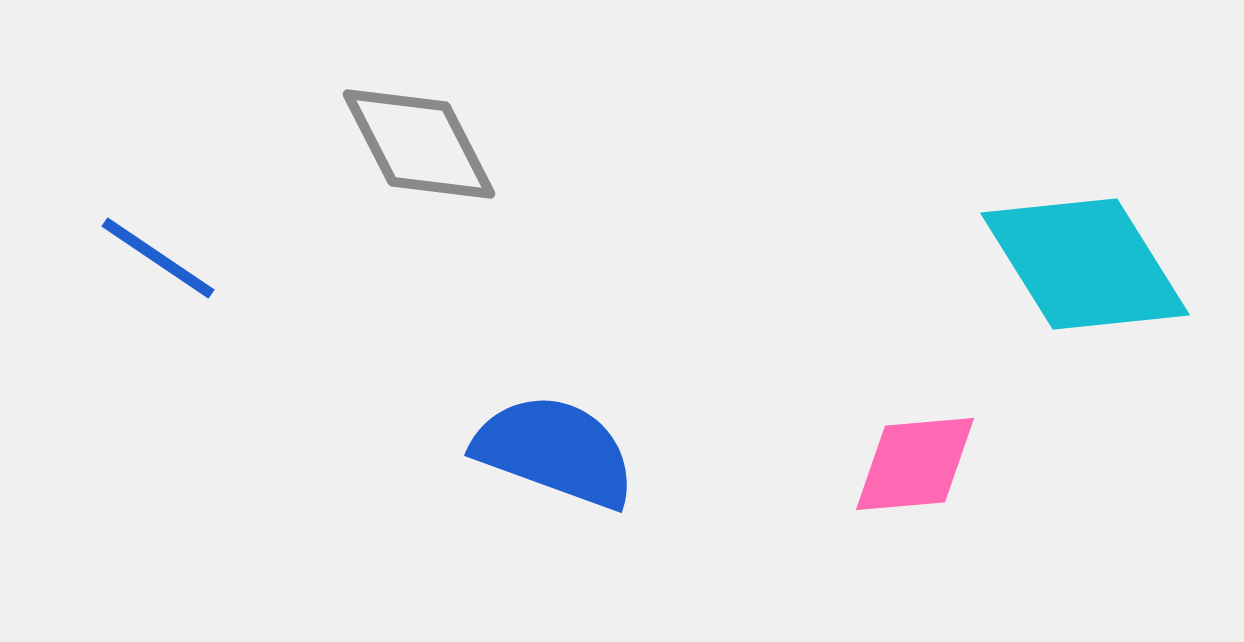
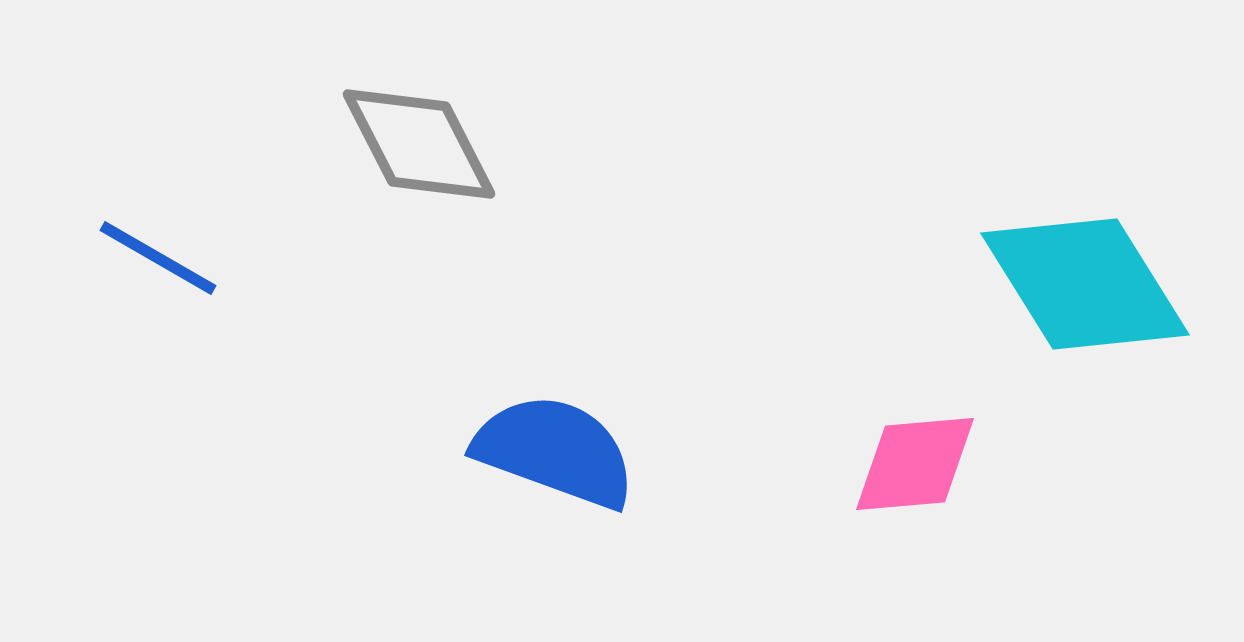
blue line: rotated 4 degrees counterclockwise
cyan diamond: moved 20 px down
